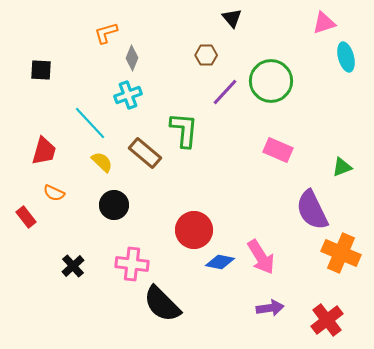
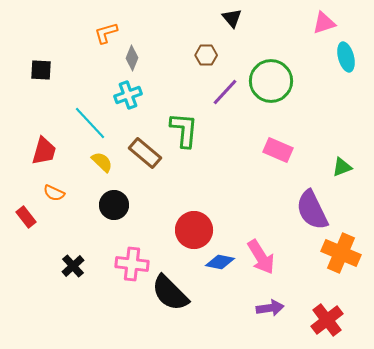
black semicircle: moved 8 px right, 11 px up
